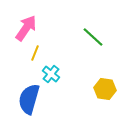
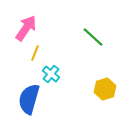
yellow hexagon: rotated 25 degrees counterclockwise
